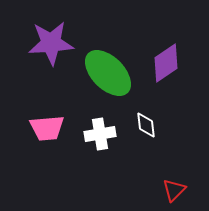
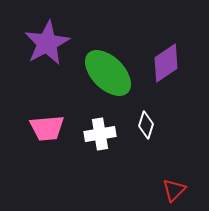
purple star: moved 4 px left; rotated 24 degrees counterclockwise
white diamond: rotated 24 degrees clockwise
